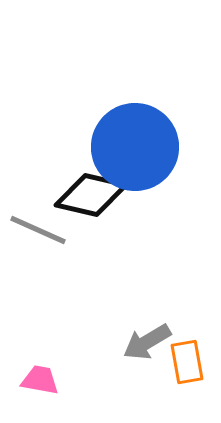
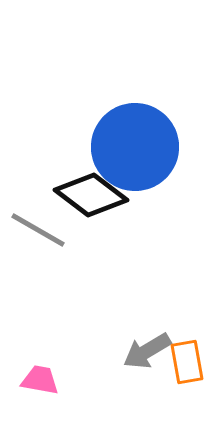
black diamond: rotated 24 degrees clockwise
gray line: rotated 6 degrees clockwise
gray arrow: moved 9 px down
